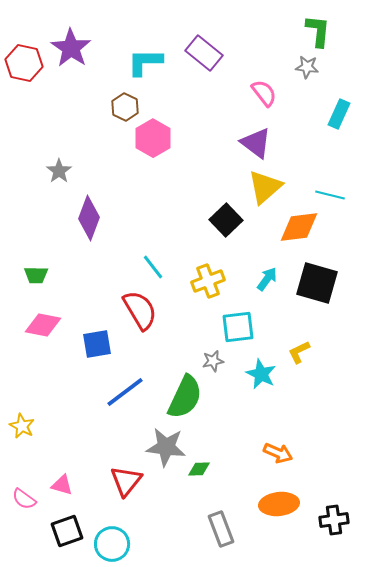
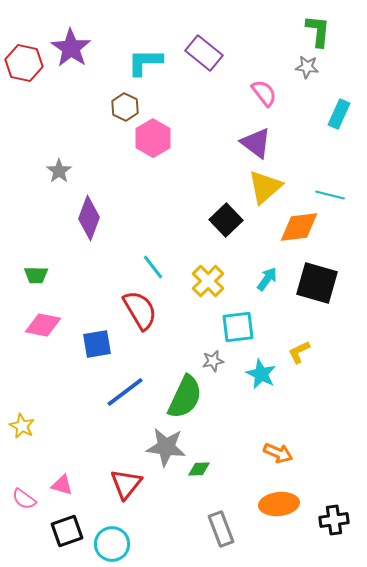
yellow cross at (208, 281): rotated 24 degrees counterclockwise
red triangle at (126, 481): moved 3 px down
